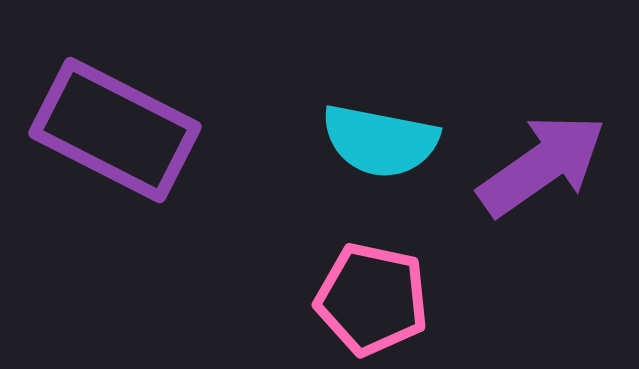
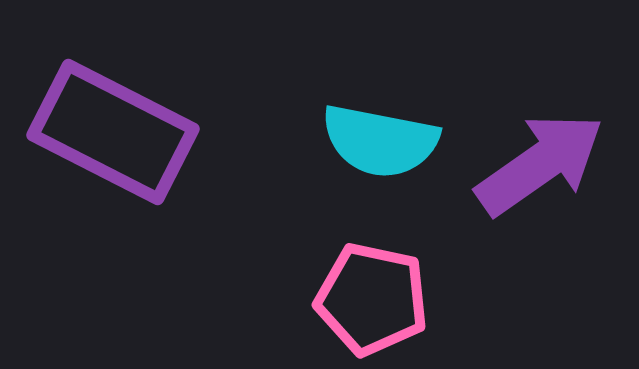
purple rectangle: moved 2 px left, 2 px down
purple arrow: moved 2 px left, 1 px up
